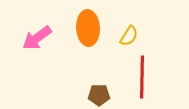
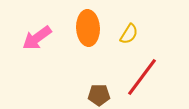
yellow semicircle: moved 2 px up
red line: rotated 36 degrees clockwise
